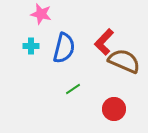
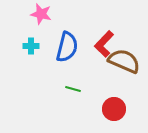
red L-shape: moved 2 px down
blue semicircle: moved 3 px right, 1 px up
green line: rotated 49 degrees clockwise
